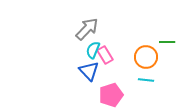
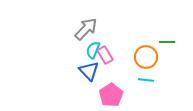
gray arrow: moved 1 px left
pink pentagon: rotated 15 degrees counterclockwise
